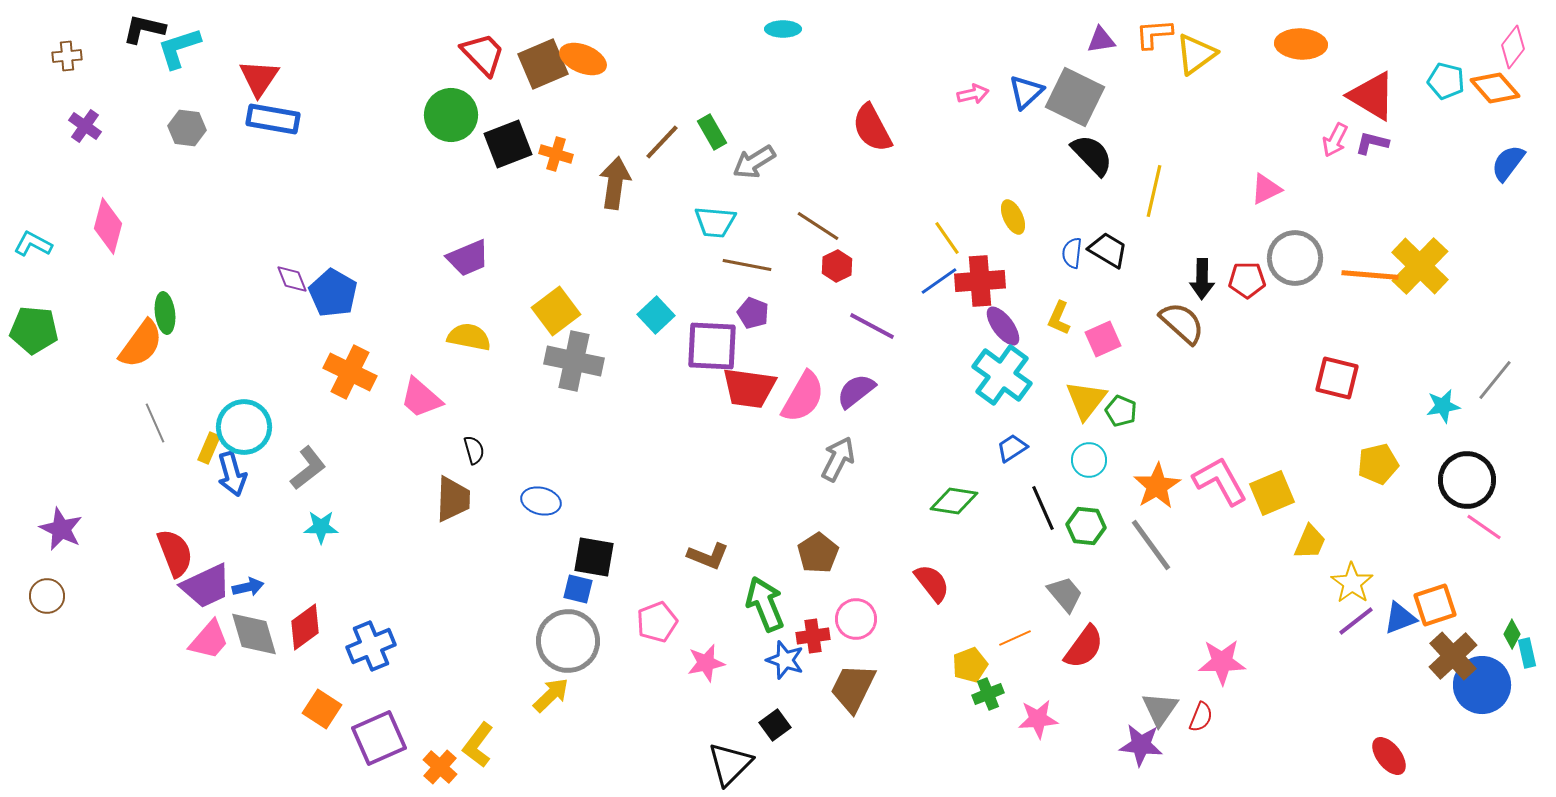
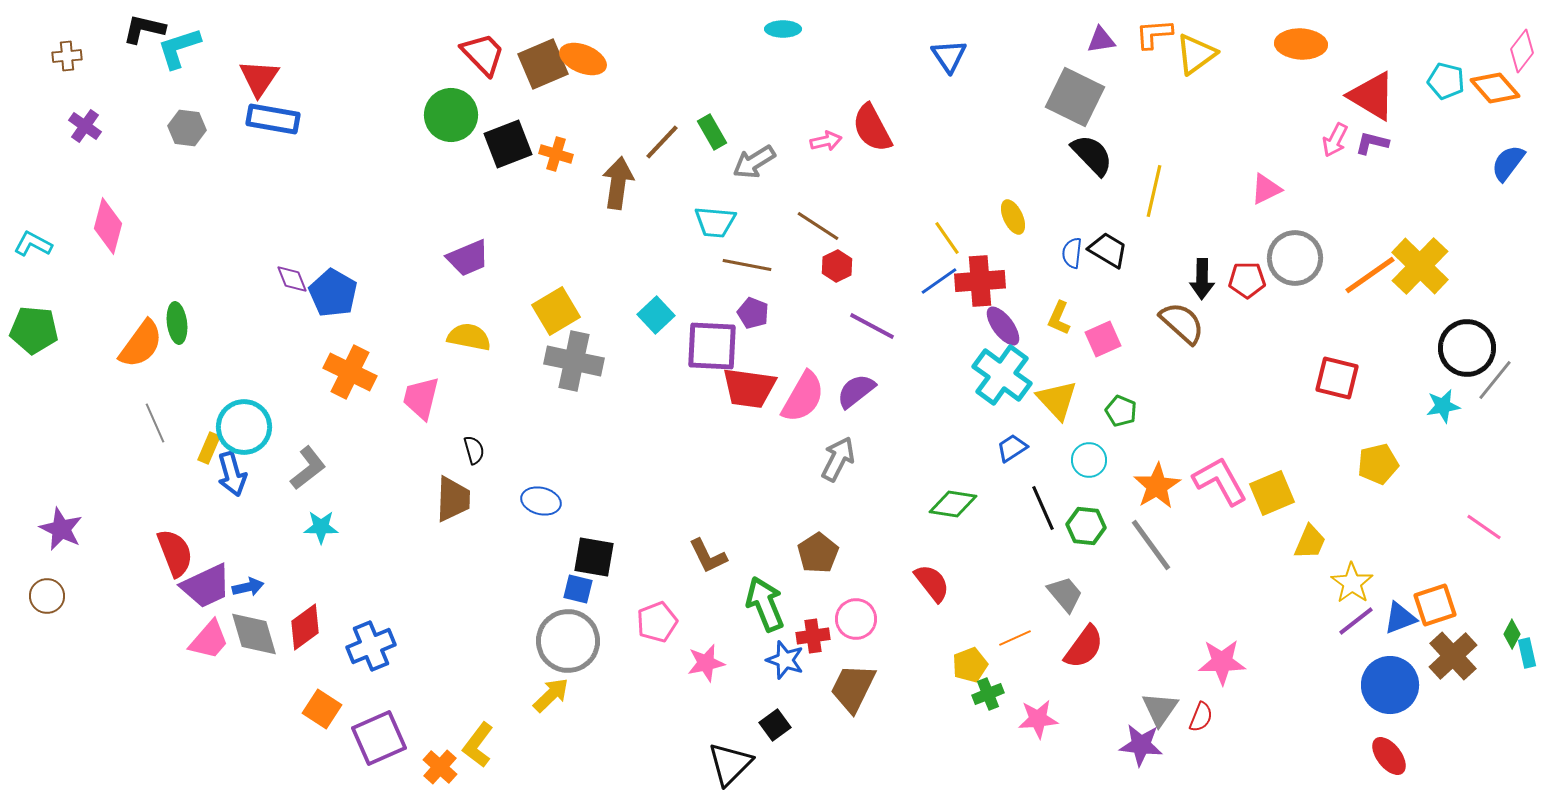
pink diamond at (1513, 47): moved 9 px right, 4 px down
blue triangle at (1026, 92): moved 77 px left, 36 px up; rotated 21 degrees counterclockwise
pink arrow at (973, 94): moved 147 px left, 47 px down
brown arrow at (615, 183): moved 3 px right
orange line at (1370, 275): rotated 40 degrees counterclockwise
yellow square at (556, 311): rotated 6 degrees clockwise
green ellipse at (165, 313): moved 12 px right, 10 px down
pink trapezoid at (421, 398): rotated 63 degrees clockwise
yellow triangle at (1086, 400): moved 29 px left; rotated 21 degrees counterclockwise
black circle at (1467, 480): moved 132 px up
green diamond at (954, 501): moved 1 px left, 3 px down
brown L-shape at (708, 556): rotated 42 degrees clockwise
blue circle at (1482, 685): moved 92 px left
